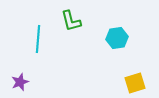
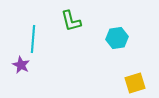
cyan line: moved 5 px left
purple star: moved 1 px right, 17 px up; rotated 24 degrees counterclockwise
